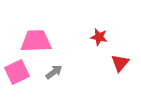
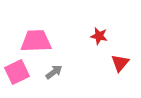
red star: moved 1 px up
